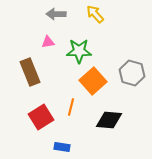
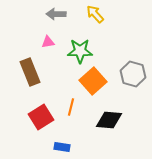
green star: moved 1 px right
gray hexagon: moved 1 px right, 1 px down
